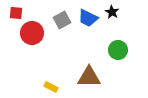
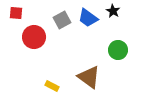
black star: moved 1 px right, 1 px up
blue trapezoid: rotated 10 degrees clockwise
red circle: moved 2 px right, 4 px down
brown triangle: rotated 35 degrees clockwise
yellow rectangle: moved 1 px right, 1 px up
